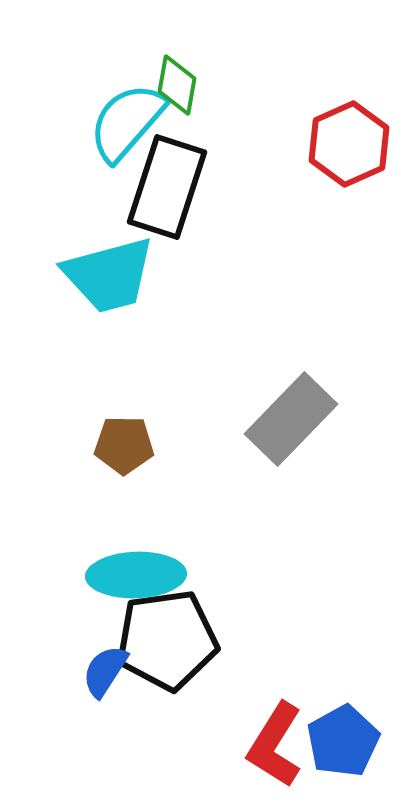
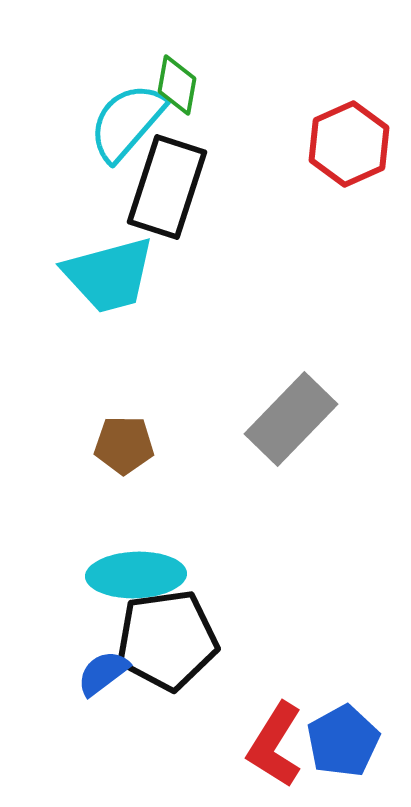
blue semicircle: moved 2 px left, 2 px down; rotated 20 degrees clockwise
